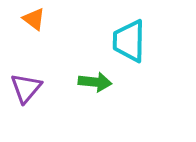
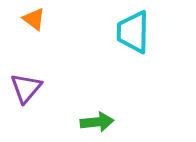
cyan trapezoid: moved 4 px right, 9 px up
green arrow: moved 2 px right, 40 px down; rotated 12 degrees counterclockwise
